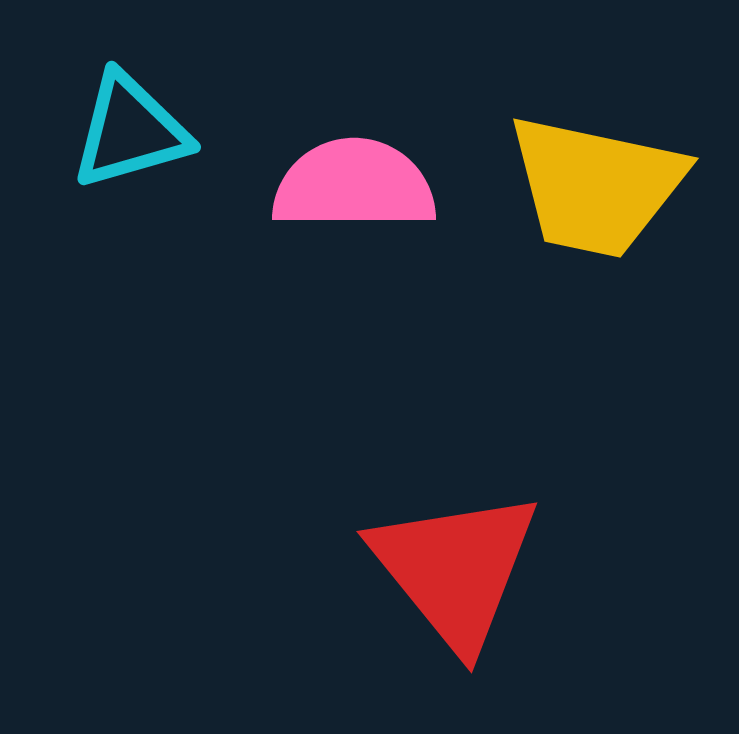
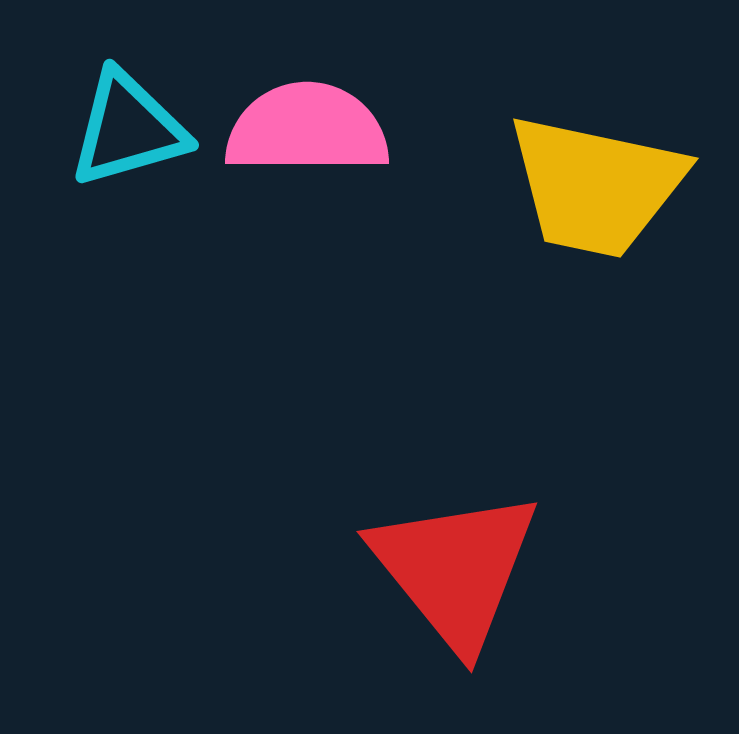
cyan triangle: moved 2 px left, 2 px up
pink semicircle: moved 47 px left, 56 px up
